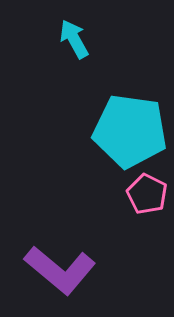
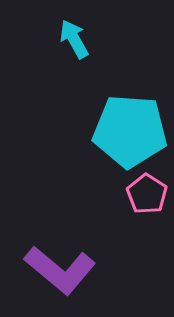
cyan pentagon: rotated 4 degrees counterclockwise
pink pentagon: rotated 6 degrees clockwise
